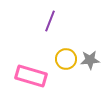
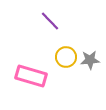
purple line: rotated 65 degrees counterclockwise
yellow circle: moved 2 px up
